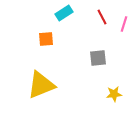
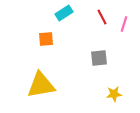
gray square: moved 1 px right
yellow triangle: rotated 12 degrees clockwise
